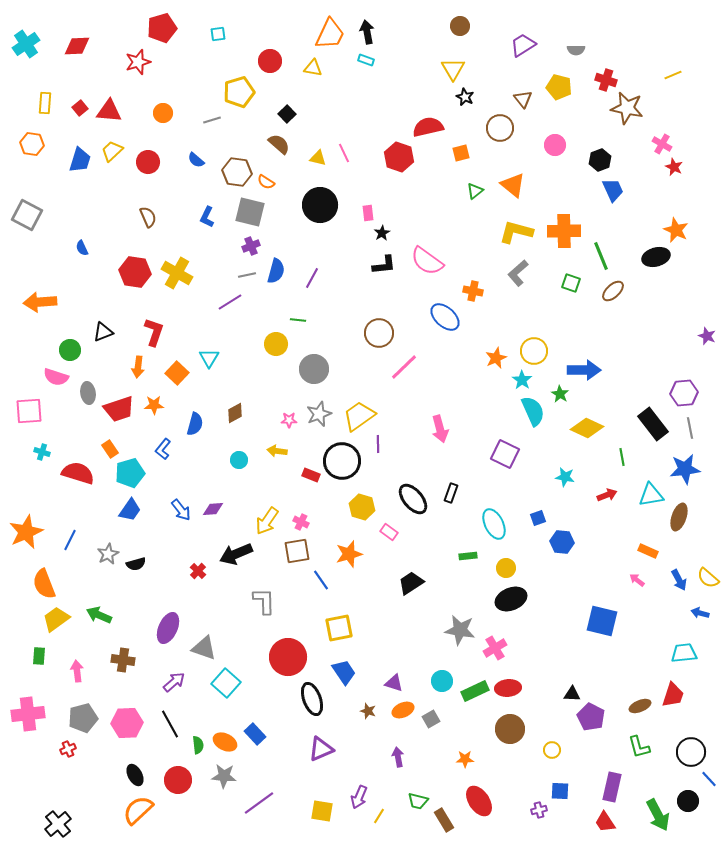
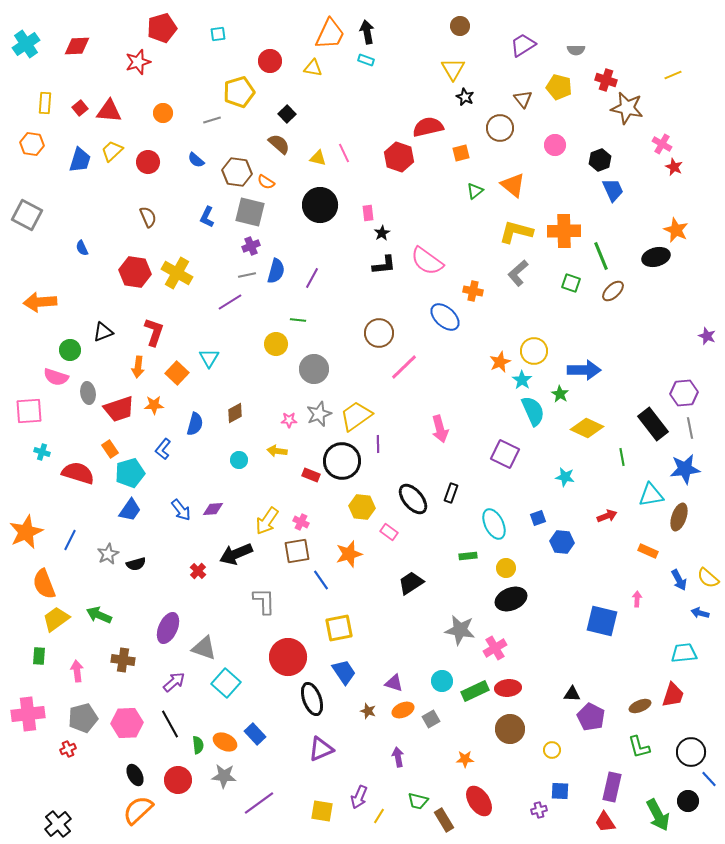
orange star at (496, 358): moved 4 px right, 4 px down
yellow trapezoid at (359, 416): moved 3 px left
red arrow at (607, 495): moved 21 px down
yellow hexagon at (362, 507): rotated 10 degrees counterclockwise
pink arrow at (637, 580): moved 19 px down; rotated 56 degrees clockwise
